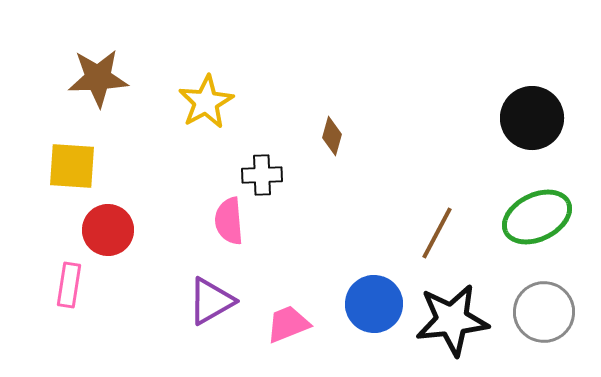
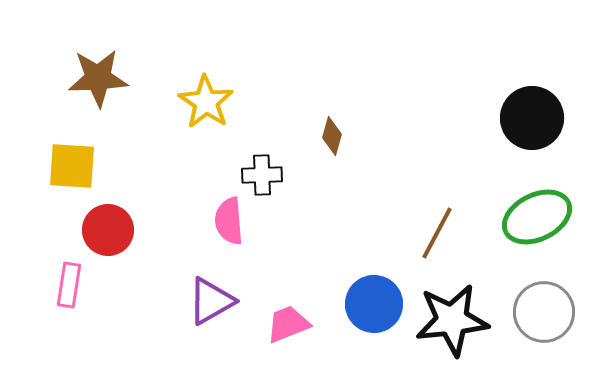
yellow star: rotated 10 degrees counterclockwise
